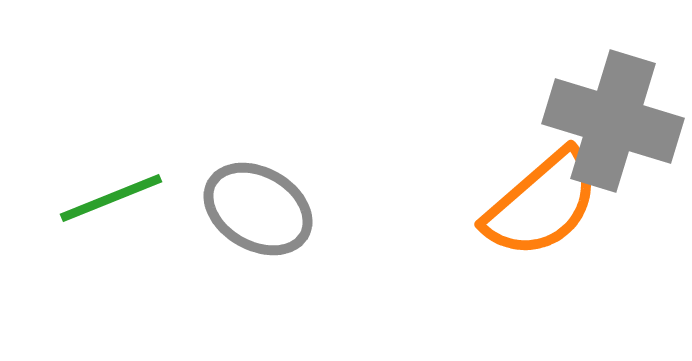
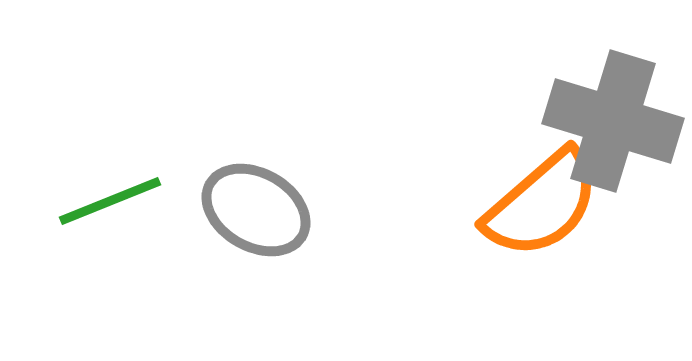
green line: moved 1 px left, 3 px down
gray ellipse: moved 2 px left, 1 px down
